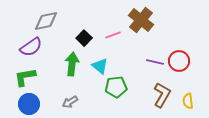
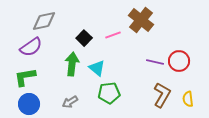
gray diamond: moved 2 px left
cyan triangle: moved 3 px left, 2 px down
green pentagon: moved 7 px left, 6 px down
yellow semicircle: moved 2 px up
